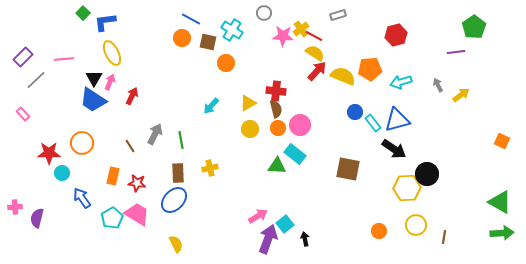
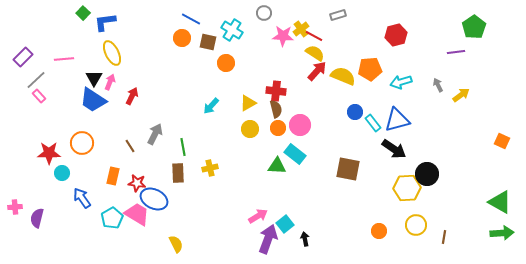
pink rectangle at (23, 114): moved 16 px right, 18 px up
green line at (181, 140): moved 2 px right, 7 px down
blue ellipse at (174, 200): moved 20 px left, 1 px up; rotated 72 degrees clockwise
